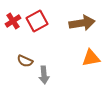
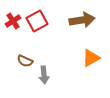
brown arrow: moved 3 px up
orange triangle: rotated 18 degrees counterclockwise
